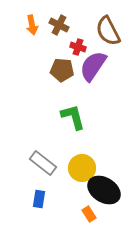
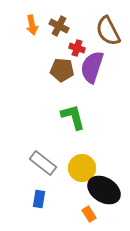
brown cross: moved 1 px down
red cross: moved 1 px left, 1 px down
purple semicircle: moved 1 px left, 1 px down; rotated 16 degrees counterclockwise
